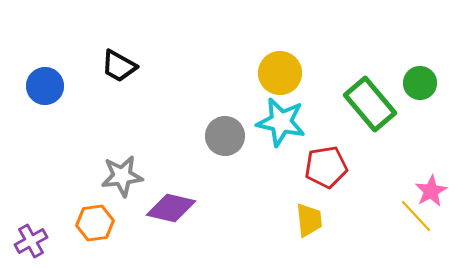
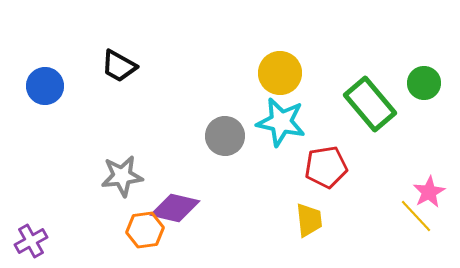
green circle: moved 4 px right
pink star: moved 2 px left, 1 px down
purple diamond: moved 4 px right
orange hexagon: moved 50 px right, 7 px down
